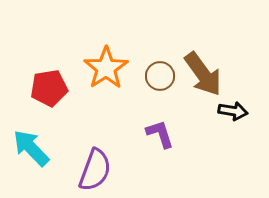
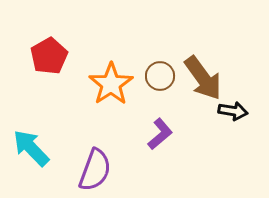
orange star: moved 5 px right, 16 px down
brown arrow: moved 4 px down
red pentagon: moved 32 px up; rotated 21 degrees counterclockwise
purple L-shape: rotated 68 degrees clockwise
